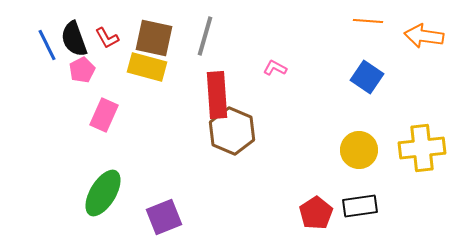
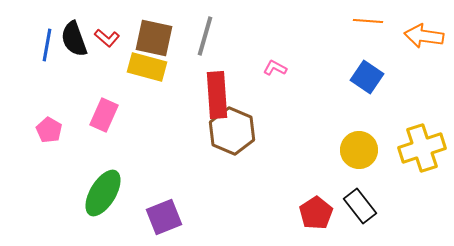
red L-shape: rotated 20 degrees counterclockwise
blue line: rotated 36 degrees clockwise
pink pentagon: moved 33 px left, 60 px down; rotated 15 degrees counterclockwise
yellow cross: rotated 12 degrees counterclockwise
black rectangle: rotated 60 degrees clockwise
